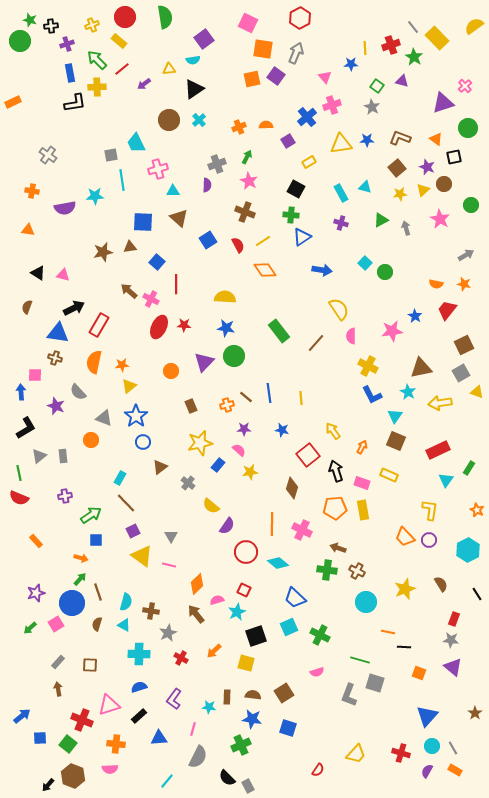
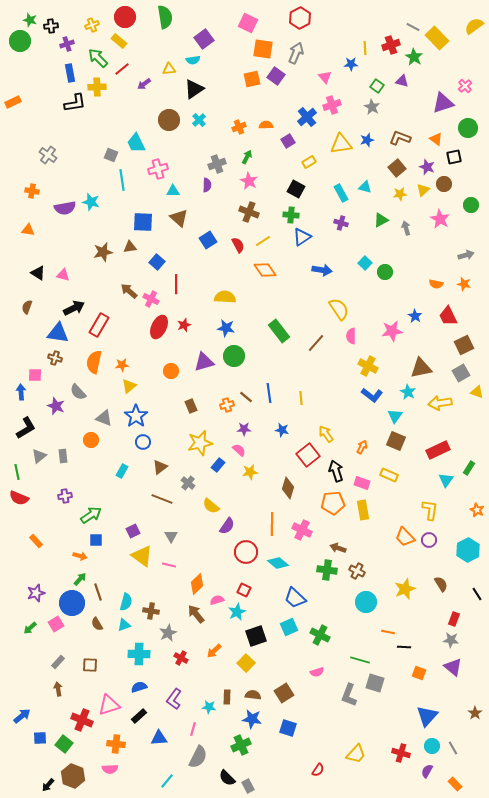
gray line at (413, 27): rotated 24 degrees counterclockwise
green arrow at (97, 60): moved 1 px right, 2 px up
blue star at (367, 140): rotated 16 degrees counterclockwise
gray square at (111, 155): rotated 32 degrees clockwise
cyan star at (95, 196): moved 4 px left, 6 px down; rotated 18 degrees clockwise
brown cross at (245, 212): moved 4 px right
gray arrow at (466, 255): rotated 14 degrees clockwise
red trapezoid at (447, 310): moved 1 px right, 6 px down; rotated 65 degrees counterclockwise
red star at (184, 325): rotated 24 degrees counterclockwise
purple triangle at (204, 362): rotated 30 degrees clockwise
blue L-shape at (372, 395): rotated 25 degrees counterclockwise
yellow arrow at (333, 431): moved 7 px left, 3 px down
green line at (19, 473): moved 2 px left, 1 px up
cyan rectangle at (120, 478): moved 2 px right, 7 px up
brown diamond at (292, 488): moved 4 px left
brown line at (126, 503): moved 36 px right, 4 px up; rotated 25 degrees counterclockwise
orange pentagon at (335, 508): moved 2 px left, 5 px up
orange arrow at (81, 558): moved 1 px left, 2 px up
brown semicircle at (97, 624): rotated 48 degrees counterclockwise
cyan triangle at (124, 625): rotated 48 degrees counterclockwise
yellow square at (246, 663): rotated 30 degrees clockwise
green square at (68, 744): moved 4 px left
orange rectangle at (455, 770): moved 14 px down; rotated 16 degrees clockwise
